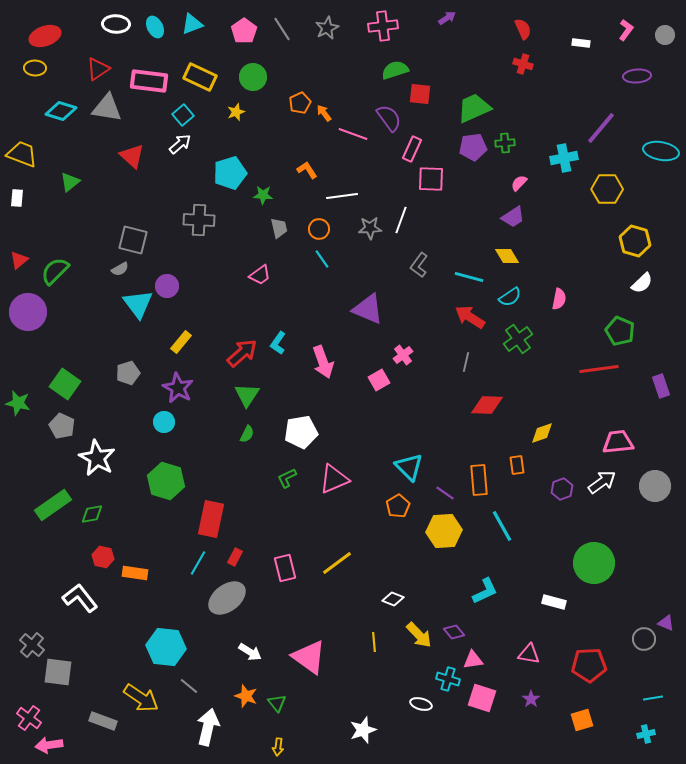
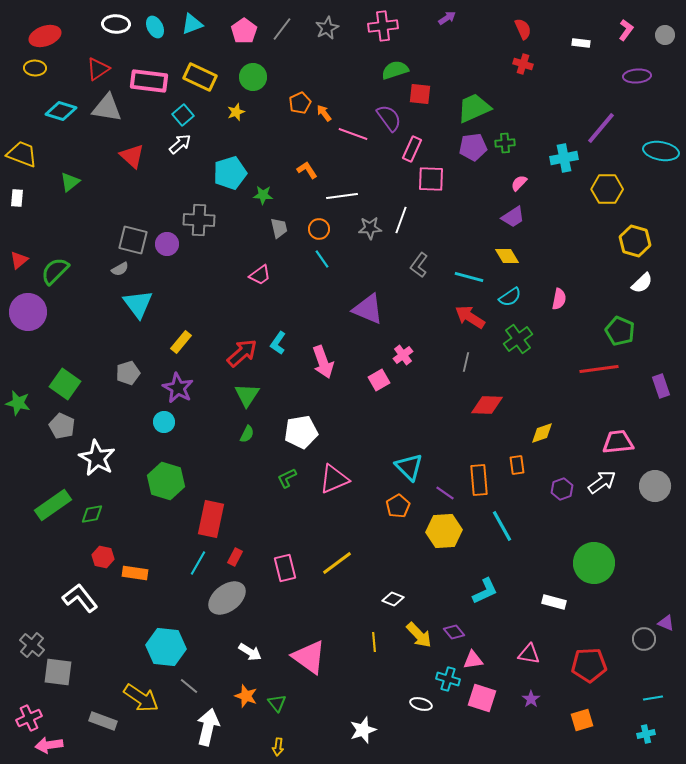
gray line at (282, 29): rotated 70 degrees clockwise
purple circle at (167, 286): moved 42 px up
pink cross at (29, 718): rotated 30 degrees clockwise
